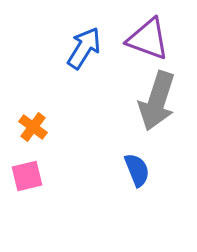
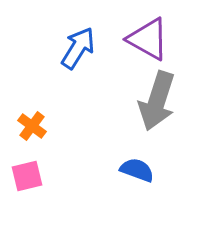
purple triangle: rotated 9 degrees clockwise
blue arrow: moved 6 px left
orange cross: moved 1 px left, 1 px up
blue semicircle: rotated 48 degrees counterclockwise
